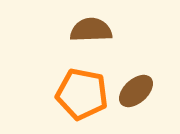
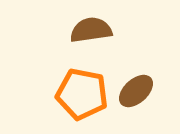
brown semicircle: rotated 6 degrees counterclockwise
